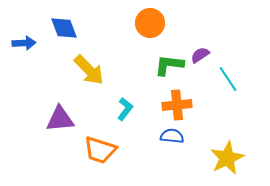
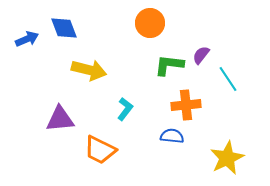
blue arrow: moved 3 px right, 4 px up; rotated 20 degrees counterclockwise
purple semicircle: moved 1 px right; rotated 18 degrees counterclockwise
yellow arrow: rotated 32 degrees counterclockwise
orange cross: moved 9 px right
orange trapezoid: rotated 8 degrees clockwise
